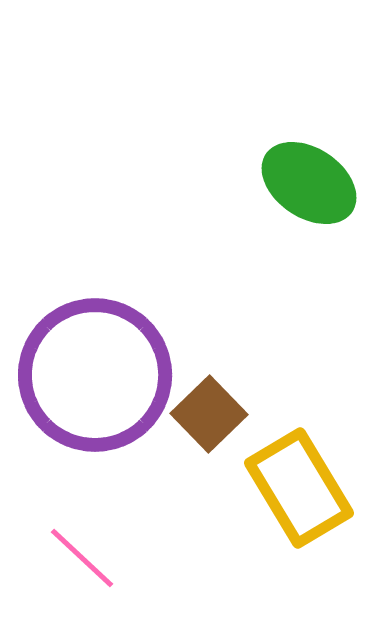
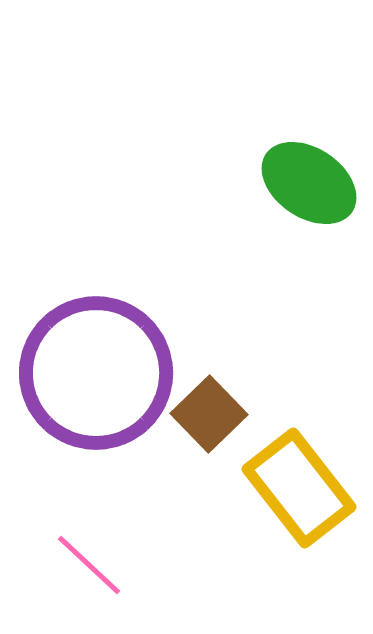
purple circle: moved 1 px right, 2 px up
yellow rectangle: rotated 7 degrees counterclockwise
pink line: moved 7 px right, 7 px down
